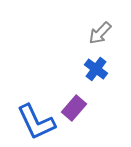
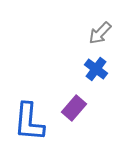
blue L-shape: moved 7 px left; rotated 30 degrees clockwise
